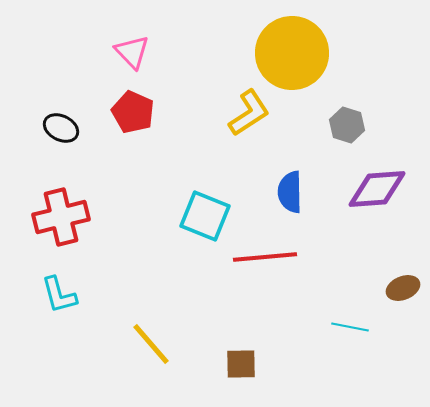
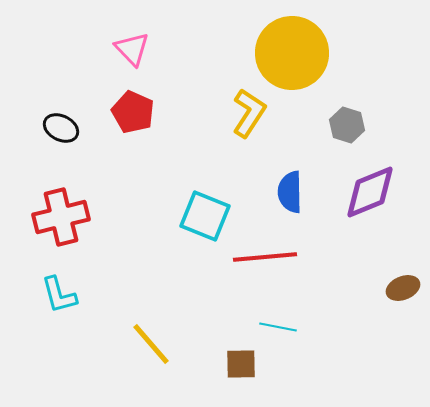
pink triangle: moved 3 px up
yellow L-shape: rotated 24 degrees counterclockwise
purple diamond: moved 7 px left, 3 px down; rotated 18 degrees counterclockwise
cyan line: moved 72 px left
